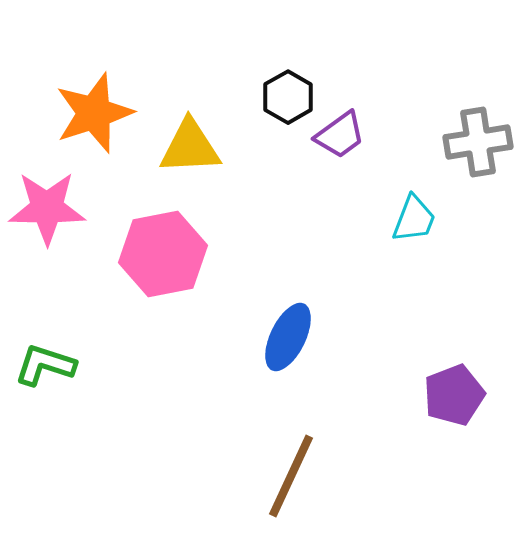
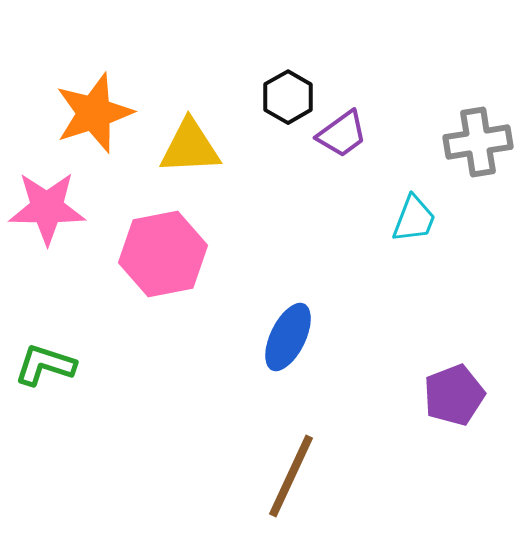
purple trapezoid: moved 2 px right, 1 px up
